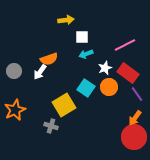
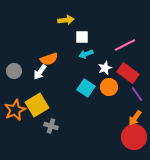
yellow square: moved 27 px left
